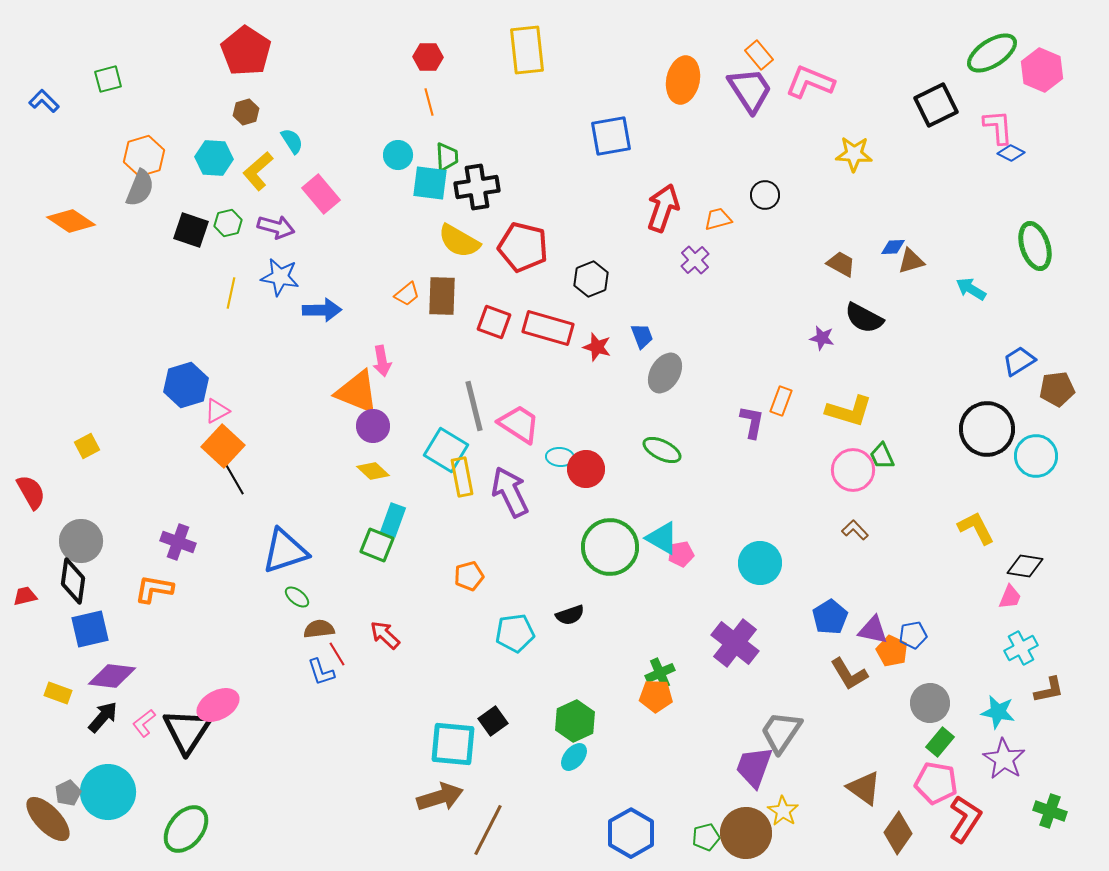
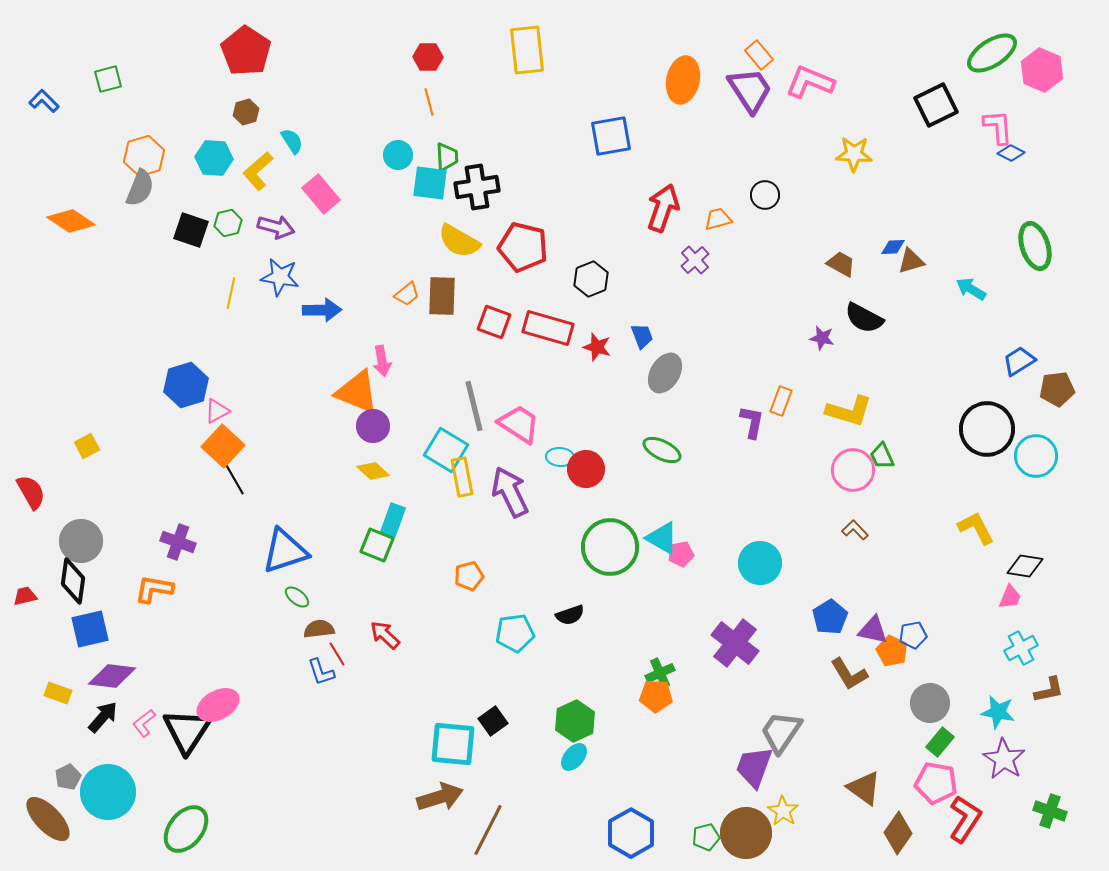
gray pentagon at (68, 793): moved 16 px up
